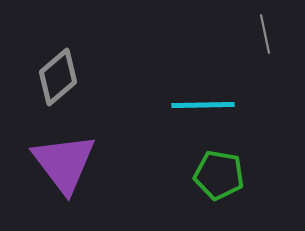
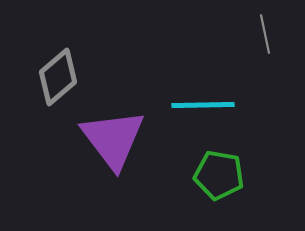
purple triangle: moved 49 px right, 24 px up
